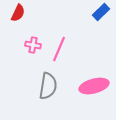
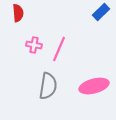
red semicircle: rotated 30 degrees counterclockwise
pink cross: moved 1 px right
